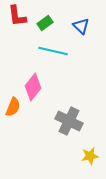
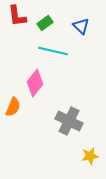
pink diamond: moved 2 px right, 4 px up
